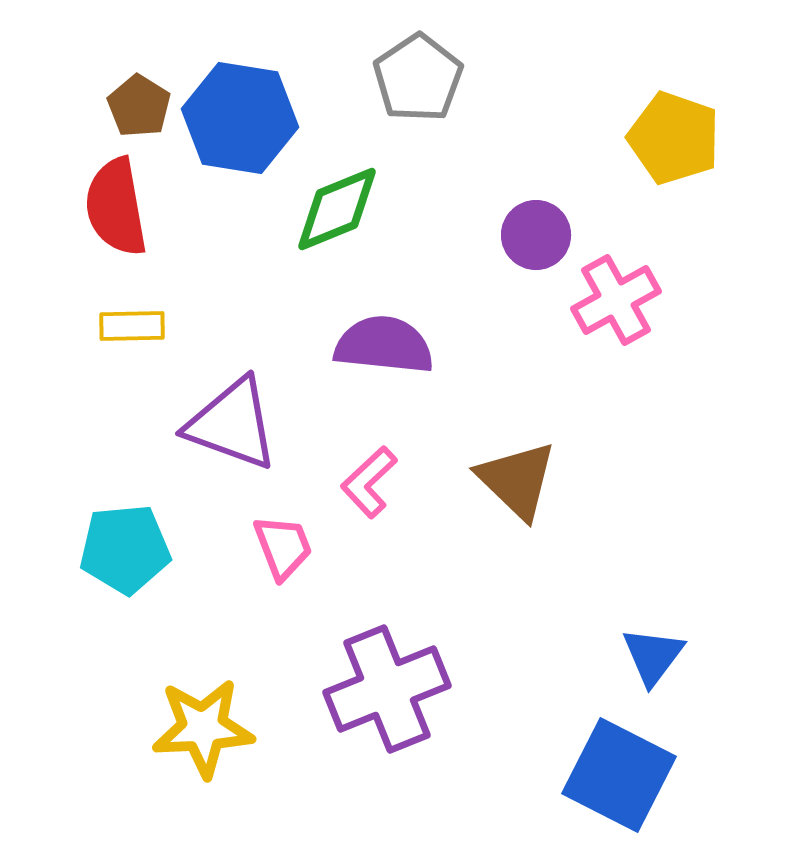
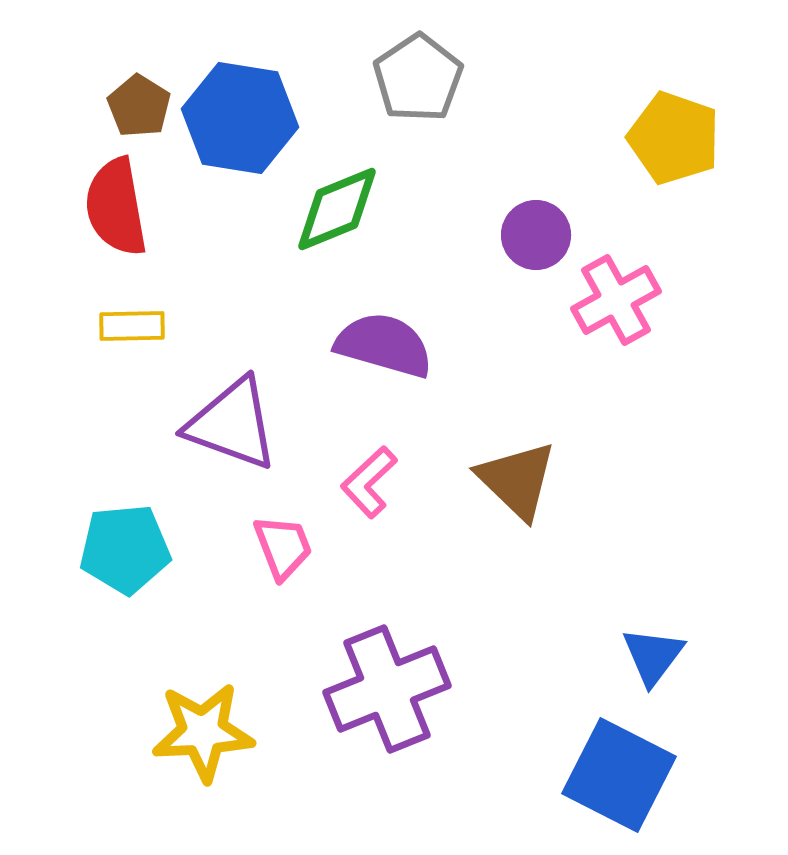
purple semicircle: rotated 10 degrees clockwise
yellow star: moved 4 px down
